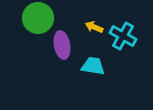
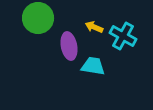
purple ellipse: moved 7 px right, 1 px down
